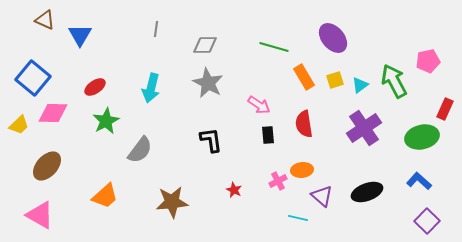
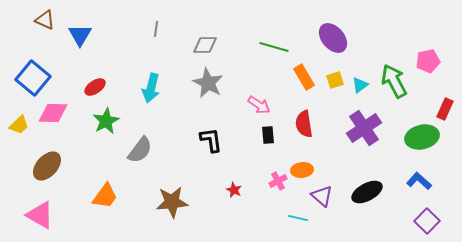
black ellipse: rotated 8 degrees counterclockwise
orange trapezoid: rotated 12 degrees counterclockwise
